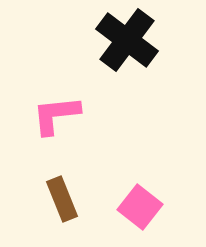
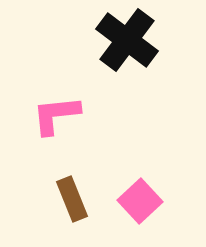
brown rectangle: moved 10 px right
pink square: moved 6 px up; rotated 9 degrees clockwise
